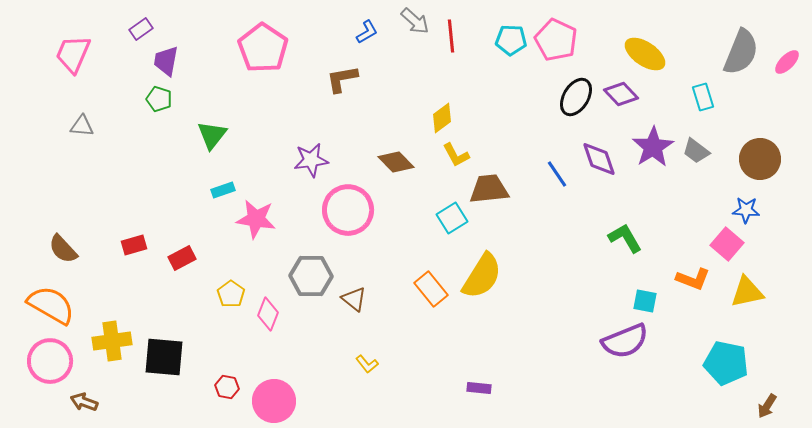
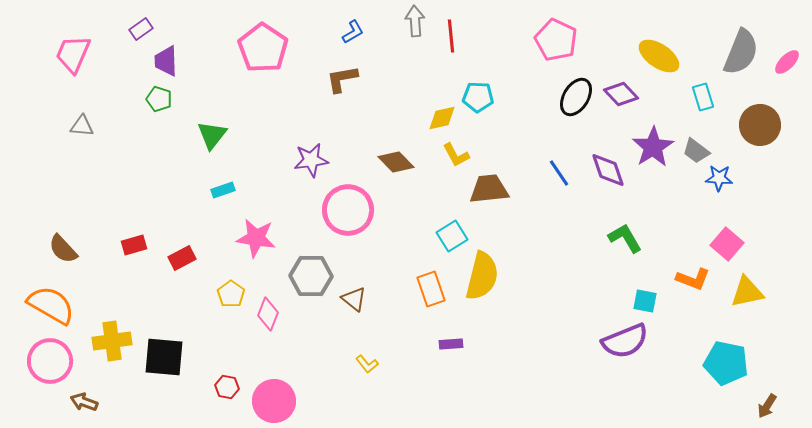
gray arrow at (415, 21): rotated 136 degrees counterclockwise
blue L-shape at (367, 32): moved 14 px left
cyan pentagon at (511, 40): moved 33 px left, 57 px down
yellow ellipse at (645, 54): moved 14 px right, 2 px down
purple trapezoid at (166, 61): rotated 12 degrees counterclockwise
yellow diamond at (442, 118): rotated 24 degrees clockwise
purple diamond at (599, 159): moved 9 px right, 11 px down
brown circle at (760, 159): moved 34 px up
blue line at (557, 174): moved 2 px right, 1 px up
blue star at (746, 210): moved 27 px left, 32 px up
cyan square at (452, 218): moved 18 px down
pink star at (256, 219): moved 19 px down
yellow semicircle at (482, 276): rotated 18 degrees counterclockwise
orange rectangle at (431, 289): rotated 20 degrees clockwise
purple rectangle at (479, 388): moved 28 px left, 44 px up; rotated 10 degrees counterclockwise
